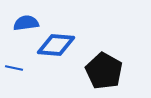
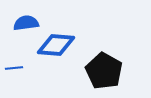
blue line: rotated 18 degrees counterclockwise
